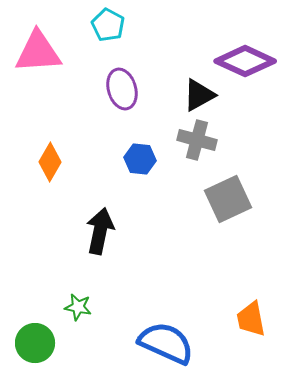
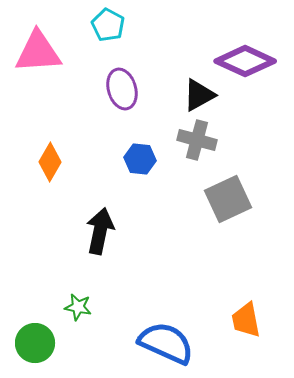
orange trapezoid: moved 5 px left, 1 px down
